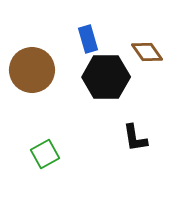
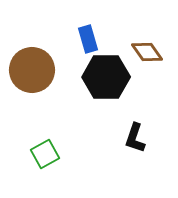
black L-shape: rotated 28 degrees clockwise
